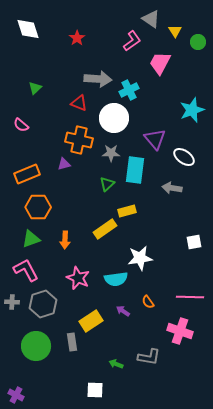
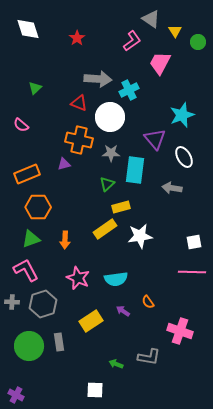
cyan star at (192, 110): moved 10 px left, 5 px down
white circle at (114, 118): moved 4 px left, 1 px up
white ellipse at (184, 157): rotated 25 degrees clockwise
yellow rectangle at (127, 211): moved 6 px left, 4 px up
white star at (140, 258): moved 22 px up
pink line at (190, 297): moved 2 px right, 25 px up
gray rectangle at (72, 342): moved 13 px left
green circle at (36, 346): moved 7 px left
